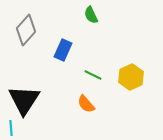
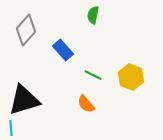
green semicircle: moved 2 px right; rotated 36 degrees clockwise
blue rectangle: rotated 65 degrees counterclockwise
yellow hexagon: rotated 15 degrees counterclockwise
black triangle: rotated 40 degrees clockwise
